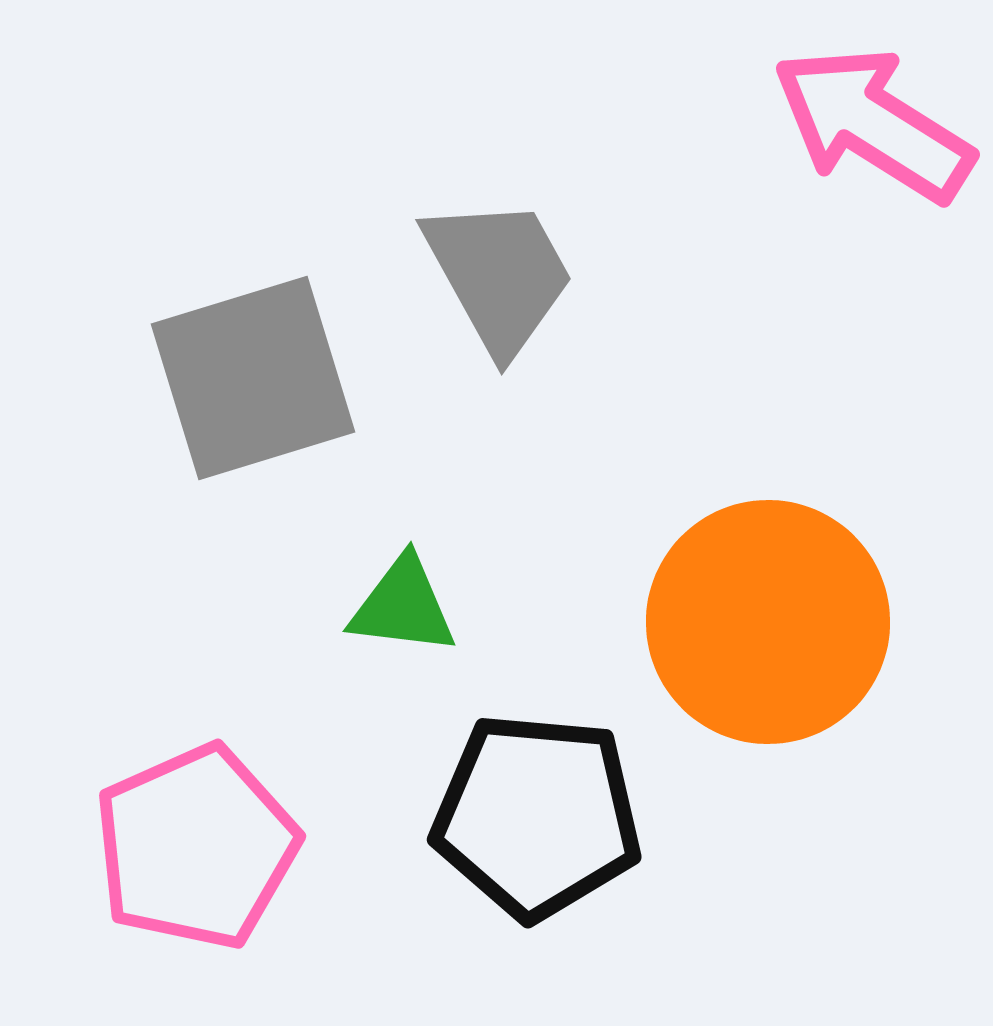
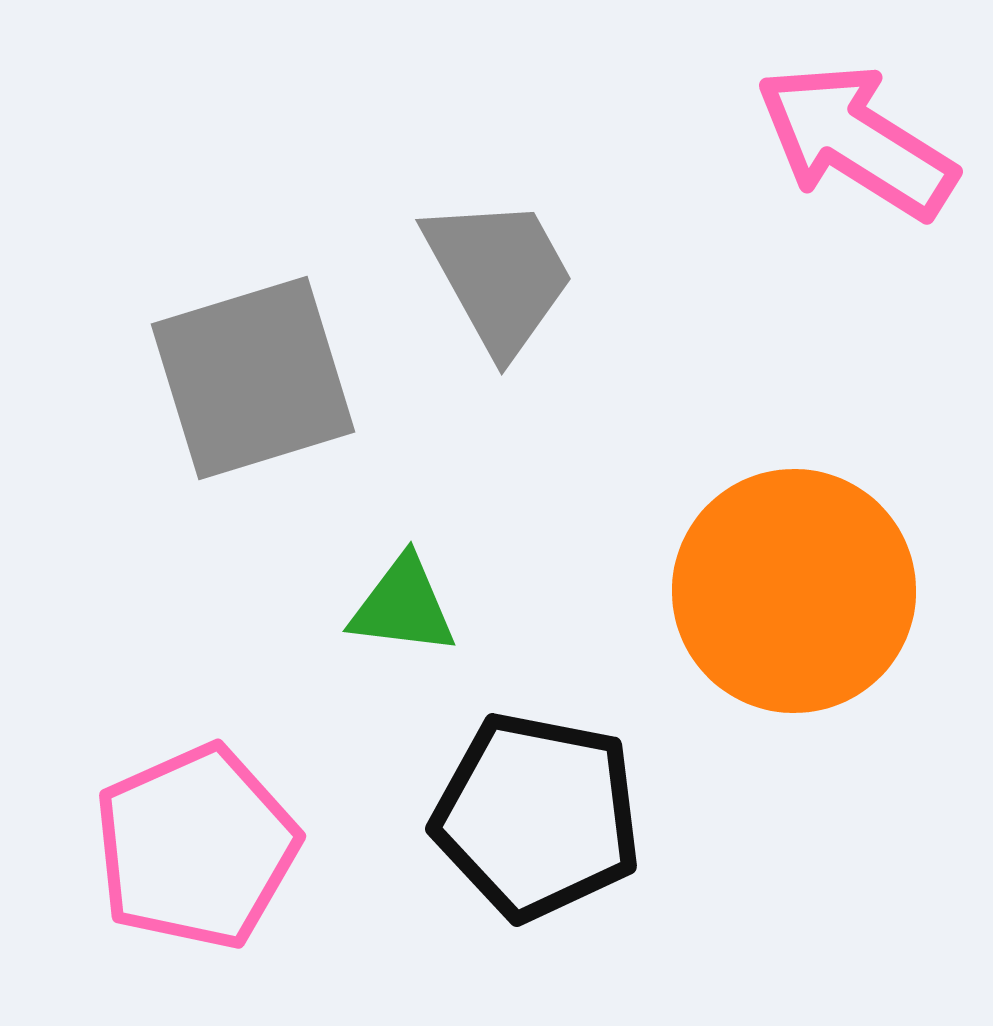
pink arrow: moved 17 px left, 17 px down
orange circle: moved 26 px right, 31 px up
black pentagon: rotated 6 degrees clockwise
